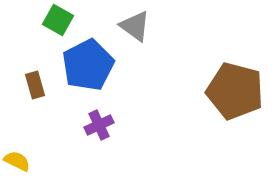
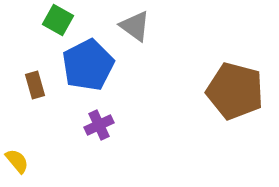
yellow semicircle: rotated 24 degrees clockwise
